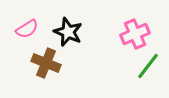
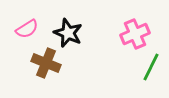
black star: moved 1 px down
green line: moved 3 px right, 1 px down; rotated 12 degrees counterclockwise
